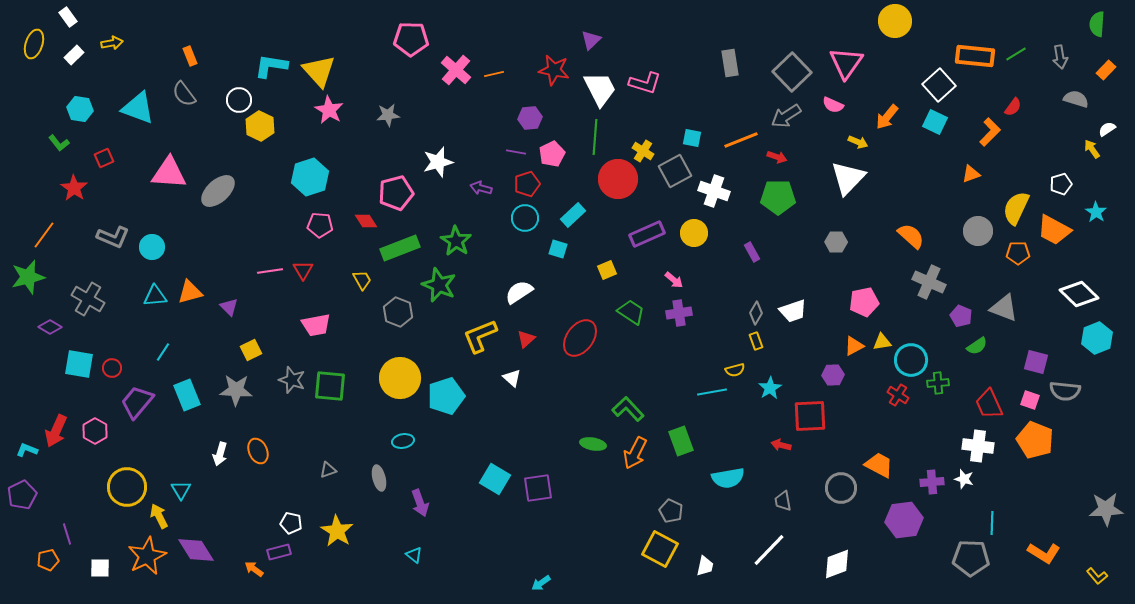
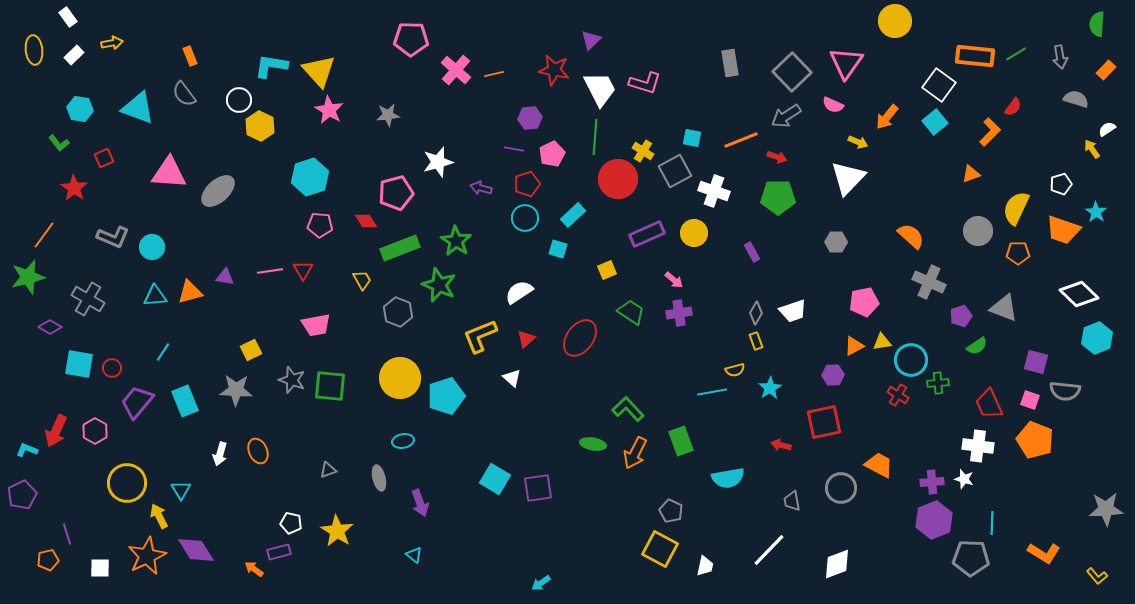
yellow ellipse at (34, 44): moved 6 px down; rotated 24 degrees counterclockwise
white square at (939, 85): rotated 12 degrees counterclockwise
cyan square at (935, 122): rotated 25 degrees clockwise
purple line at (516, 152): moved 2 px left, 3 px up
orange trapezoid at (1054, 230): moved 9 px right; rotated 9 degrees counterclockwise
purple triangle at (229, 307): moved 4 px left, 30 px up; rotated 36 degrees counterclockwise
purple pentagon at (961, 316): rotated 30 degrees clockwise
cyan rectangle at (187, 395): moved 2 px left, 6 px down
red square at (810, 416): moved 14 px right, 6 px down; rotated 9 degrees counterclockwise
yellow circle at (127, 487): moved 4 px up
gray trapezoid at (783, 501): moved 9 px right
purple hexagon at (904, 520): moved 30 px right; rotated 15 degrees counterclockwise
